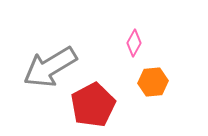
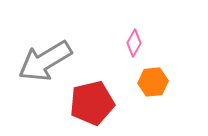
gray arrow: moved 5 px left, 6 px up
red pentagon: moved 1 px left, 2 px up; rotated 15 degrees clockwise
